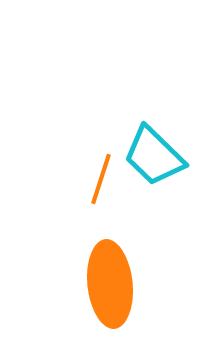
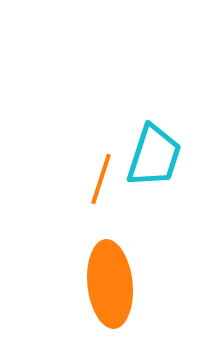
cyan trapezoid: rotated 116 degrees counterclockwise
